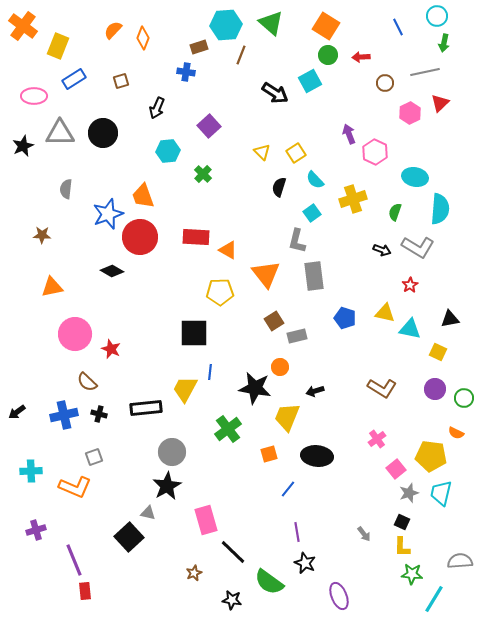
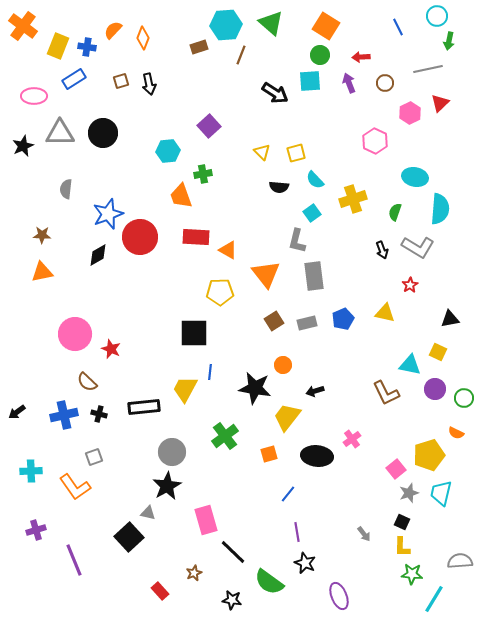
green arrow at (444, 43): moved 5 px right, 2 px up
green circle at (328, 55): moved 8 px left
blue cross at (186, 72): moved 99 px left, 25 px up
gray line at (425, 72): moved 3 px right, 3 px up
cyan square at (310, 81): rotated 25 degrees clockwise
black arrow at (157, 108): moved 8 px left, 24 px up; rotated 35 degrees counterclockwise
purple arrow at (349, 134): moved 51 px up
pink hexagon at (375, 152): moved 11 px up
yellow square at (296, 153): rotated 18 degrees clockwise
green cross at (203, 174): rotated 36 degrees clockwise
black semicircle at (279, 187): rotated 102 degrees counterclockwise
orange trapezoid at (143, 196): moved 38 px right
black arrow at (382, 250): rotated 48 degrees clockwise
black diamond at (112, 271): moved 14 px left, 16 px up; rotated 60 degrees counterclockwise
orange triangle at (52, 287): moved 10 px left, 15 px up
blue pentagon at (345, 318): moved 2 px left, 1 px down; rotated 30 degrees clockwise
cyan triangle at (410, 329): moved 36 px down
gray rectangle at (297, 336): moved 10 px right, 13 px up
orange circle at (280, 367): moved 3 px right, 2 px up
brown L-shape at (382, 388): moved 4 px right, 5 px down; rotated 32 degrees clockwise
black rectangle at (146, 408): moved 2 px left, 1 px up
yellow trapezoid at (287, 417): rotated 16 degrees clockwise
green cross at (228, 429): moved 3 px left, 7 px down
pink cross at (377, 439): moved 25 px left
yellow pentagon at (431, 456): moved 2 px left, 1 px up; rotated 24 degrees counterclockwise
orange L-shape at (75, 487): rotated 32 degrees clockwise
blue line at (288, 489): moved 5 px down
red rectangle at (85, 591): moved 75 px right; rotated 36 degrees counterclockwise
